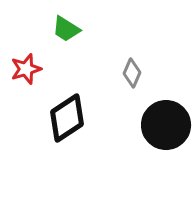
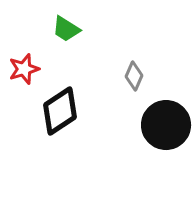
red star: moved 2 px left
gray diamond: moved 2 px right, 3 px down
black diamond: moved 7 px left, 7 px up
